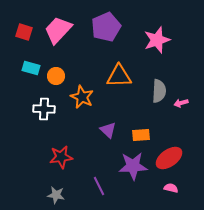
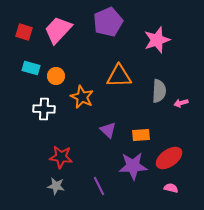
purple pentagon: moved 2 px right, 5 px up
red star: rotated 15 degrees clockwise
gray star: moved 9 px up
